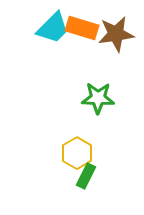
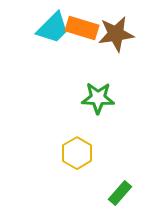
green rectangle: moved 34 px right, 17 px down; rotated 15 degrees clockwise
